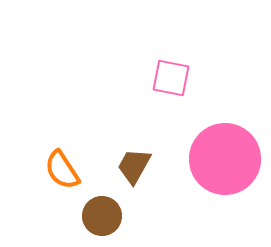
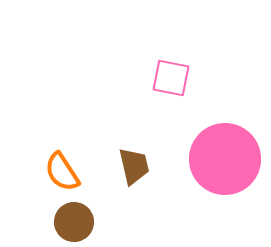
brown trapezoid: rotated 138 degrees clockwise
orange semicircle: moved 2 px down
brown circle: moved 28 px left, 6 px down
